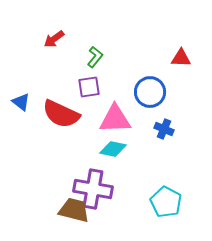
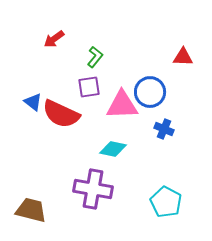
red triangle: moved 2 px right, 1 px up
blue triangle: moved 12 px right
pink triangle: moved 7 px right, 14 px up
brown trapezoid: moved 43 px left
